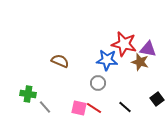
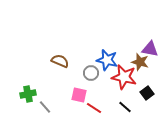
red star: moved 33 px down
purple triangle: moved 2 px right
blue star: rotated 10 degrees clockwise
gray circle: moved 7 px left, 10 px up
green cross: rotated 21 degrees counterclockwise
black square: moved 10 px left, 6 px up
pink square: moved 13 px up
